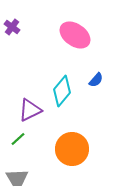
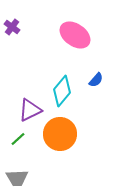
orange circle: moved 12 px left, 15 px up
